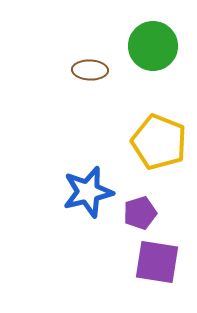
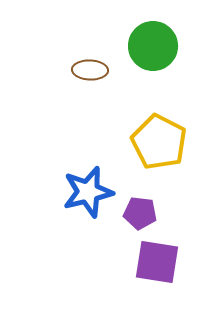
yellow pentagon: rotated 6 degrees clockwise
purple pentagon: rotated 24 degrees clockwise
